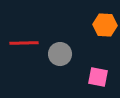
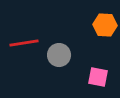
red line: rotated 8 degrees counterclockwise
gray circle: moved 1 px left, 1 px down
